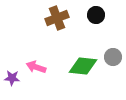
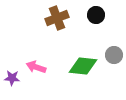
gray circle: moved 1 px right, 2 px up
